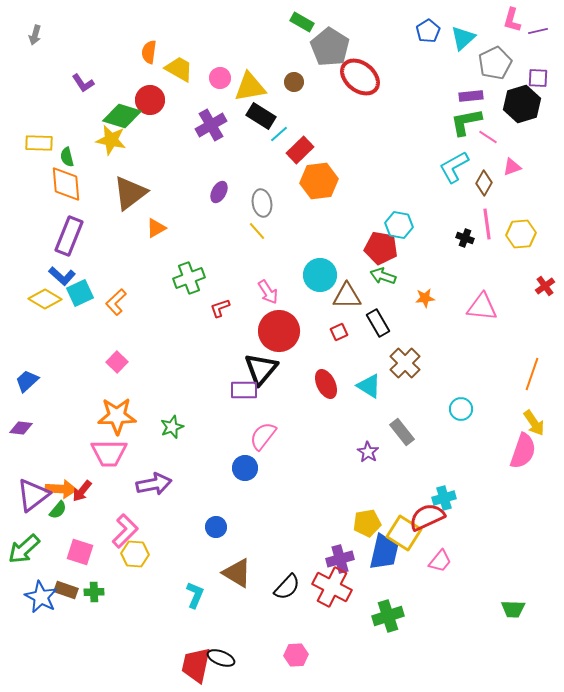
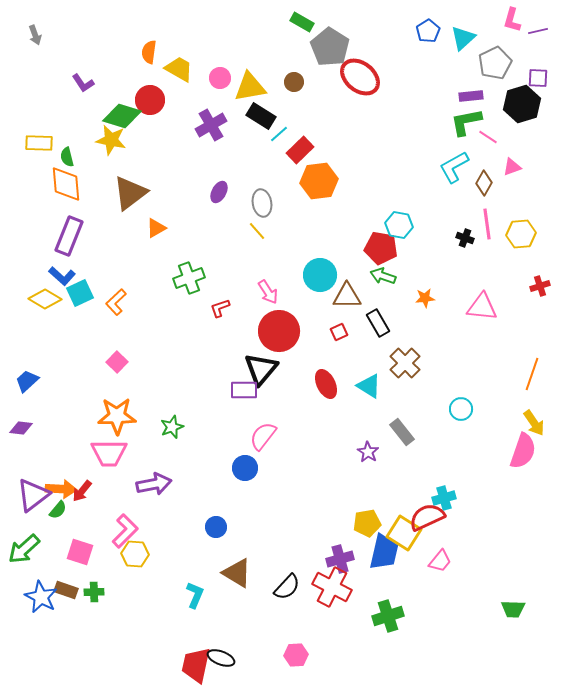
gray arrow at (35, 35): rotated 36 degrees counterclockwise
red cross at (545, 286): moved 5 px left; rotated 18 degrees clockwise
